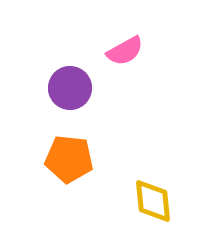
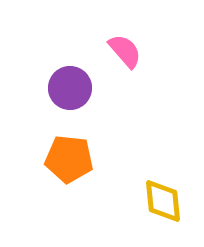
pink semicircle: rotated 102 degrees counterclockwise
yellow diamond: moved 10 px right
